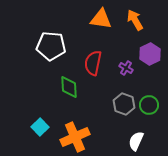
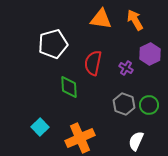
white pentagon: moved 2 px right, 2 px up; rotated 20 degrees counterclockwise
orange cross: moved 5 px right, 1 px down
